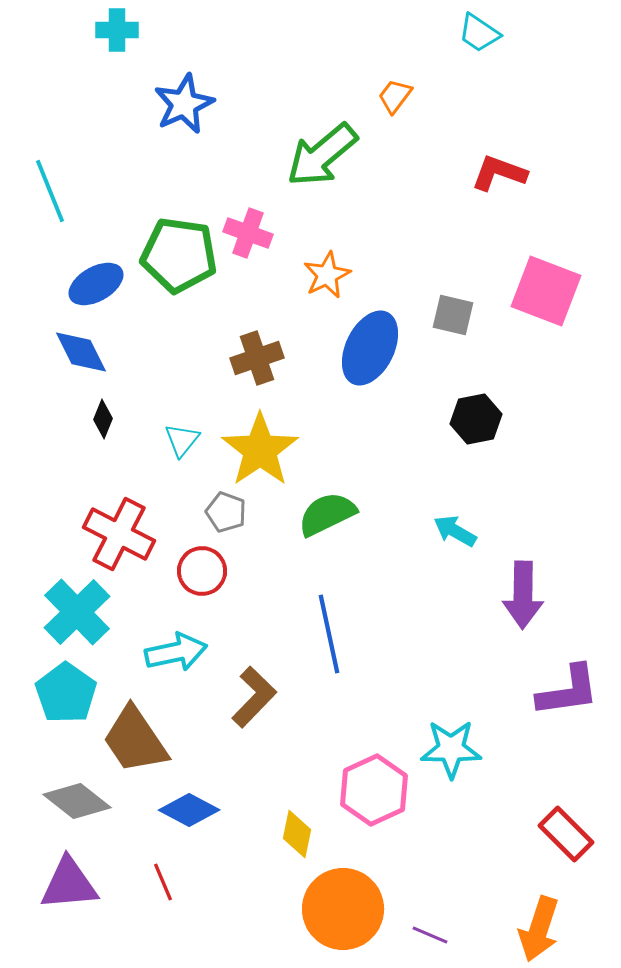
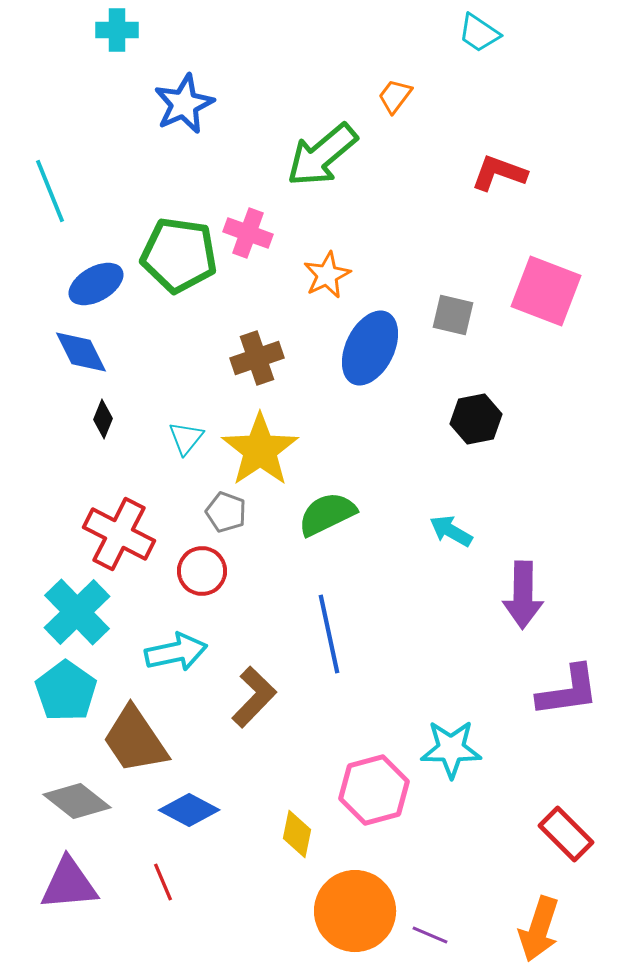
cyan triangle at (182, 440): moved 4 px right, 2 px up
cyan arrow at (455, 531): moved 4 px left
cyan pentagon at (66, 693): moved 2 px up
pink hexagon at (374, 790): rotated 10 degrees clockwise
orange circle at (343, 909): moved 12 px right, 2 px down
